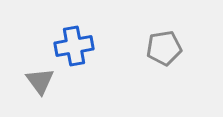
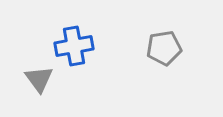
gray triangle: moved 1 px left, 2 px up
